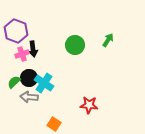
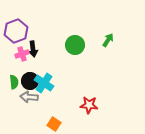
purple hexagon: rotated 20 degrees clockwise
black circle: moved 1 px right, 3 px down
green semicircle: rotated 128 degrees clockwise
